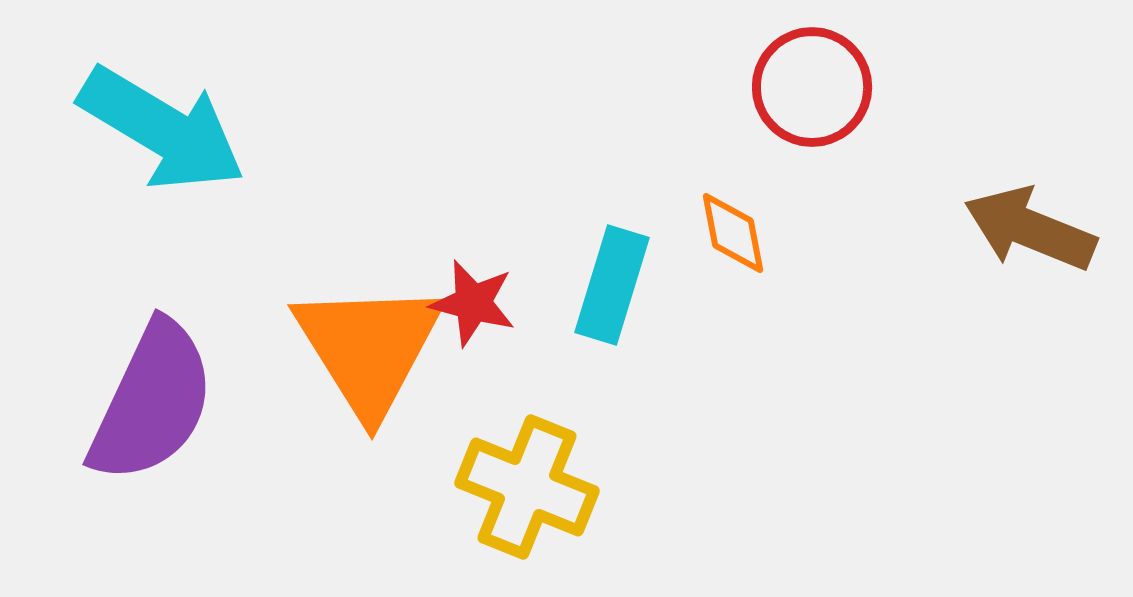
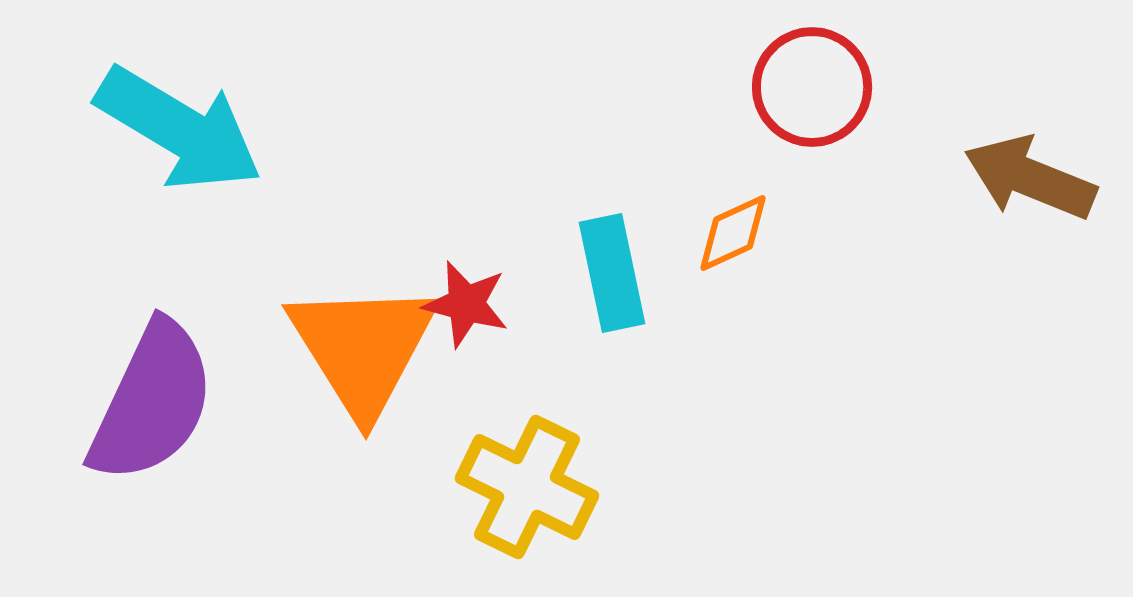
cyan arrow: moved 17 px right
brown arrow: moved 51 px up
orange diamond: rotated 76 degrees clockwise
cyan rectangle: moved 12 px up; rotated 29 degrees counterclockwise
red star: moved 7 px left, 1 px down
orange triangle: moved 6 px left
yellow cross: rotated 4 degrees clockwise
